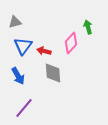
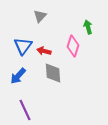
gray triangle: moved 25 px right, 6 px up; rotated 32 degrees counterclockwise
pink diamond: moved 2 px right, 3 px down; rotated 25 degrees counterclockwise
blue arrow: rotated 72 degrees clockwise
purple line: moved 1 px right, 2 px down; rotated 65 degrees counterclockwise
